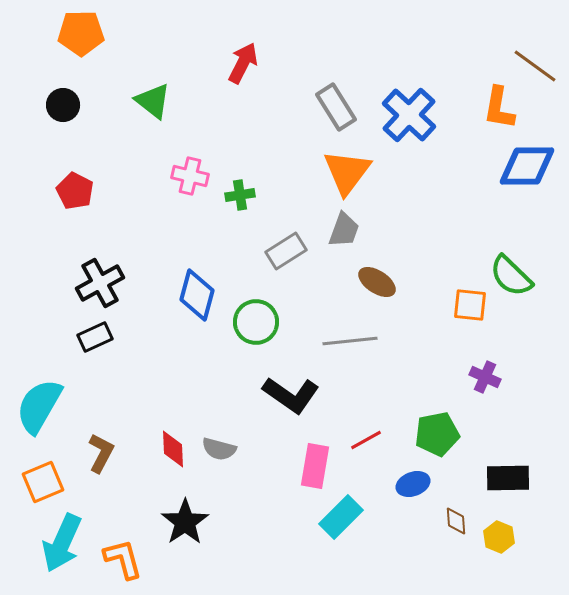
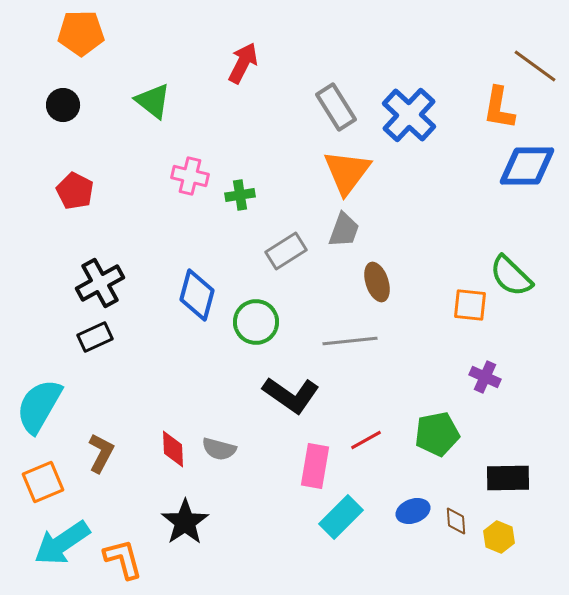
brown ellipse at (377, 282): rotated 39 degrees clockwise
blue ellipse at (413, 484): moved 27 px down
cyan arrow at (62, 543): rotated 32 degrees clockwise
